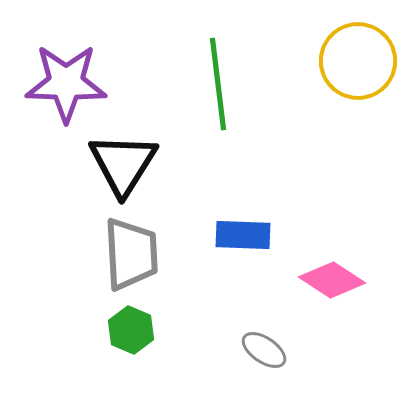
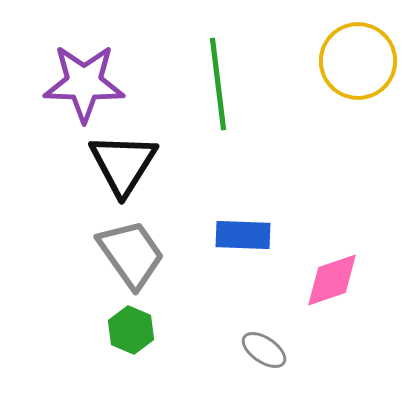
purple star: moved 18 px right
gray trapezoid: rotated 32 degrees counterclockwise
pink diamond: rotated 52 degrees counterclockwise
